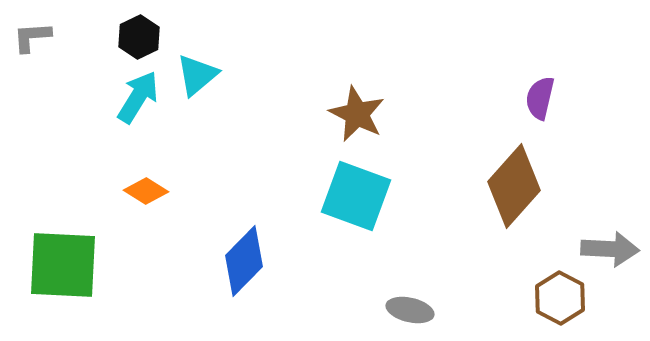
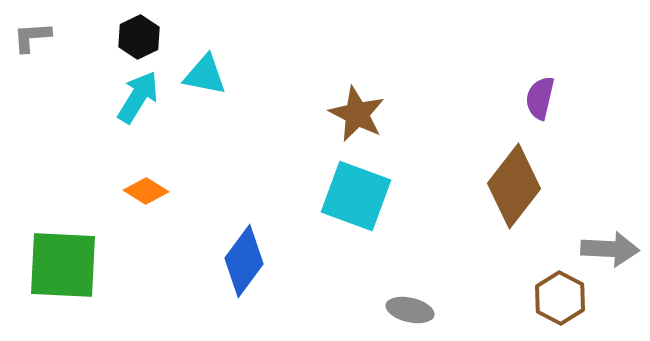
cyan triangle: moved 8 px right; rotated 51 degrees clockwise
brown diamond: rotated 4 degrees counterclockwise
blue diamond: rotated 8 degrees counterclockwise
